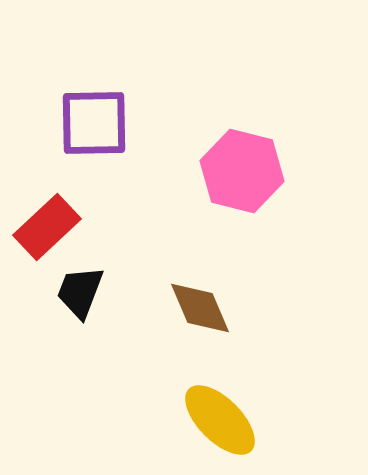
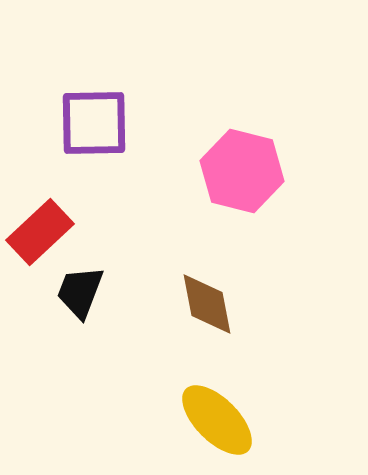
red rectangle: moved 7 px left, 5 px down
brown diamond: moved 7 px right, 4 px up; rotated 12 degrees clockwise
yellow ellipse: moved 3 px left
